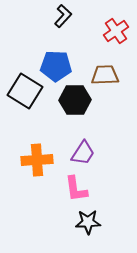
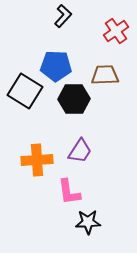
black hexagon: moved 1 px left, 1 px up
purple trapezoid: moved 3 px left, 2 px up
pink L-shape: moved 7 px left, 3 px down
